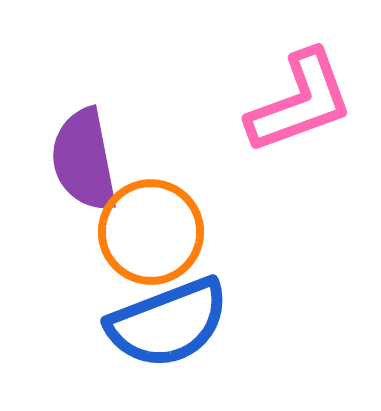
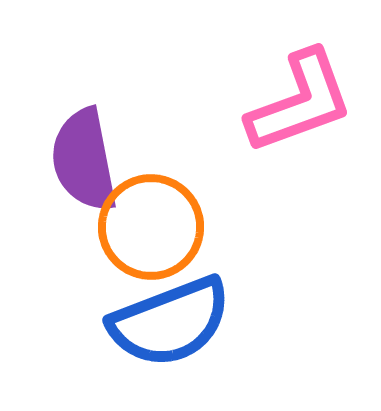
orange circle: moved 5 px up
blue semicircle: moved 2 px right, 1 px up
